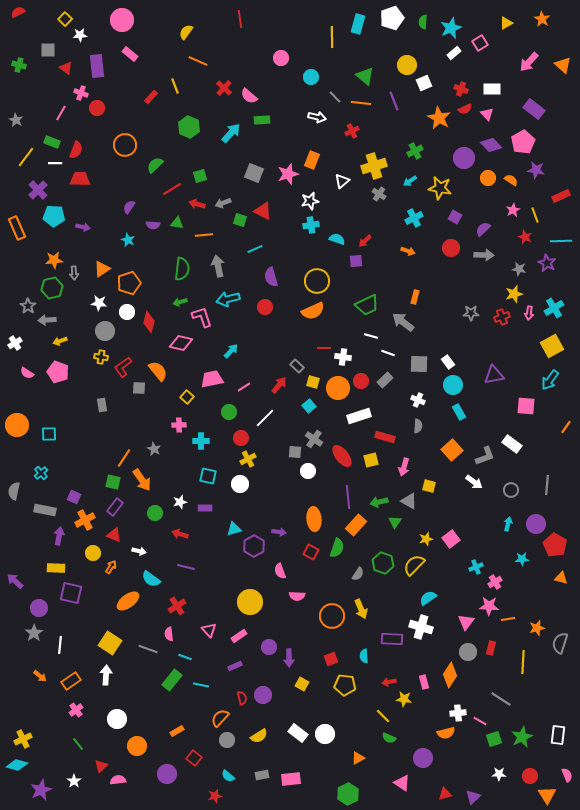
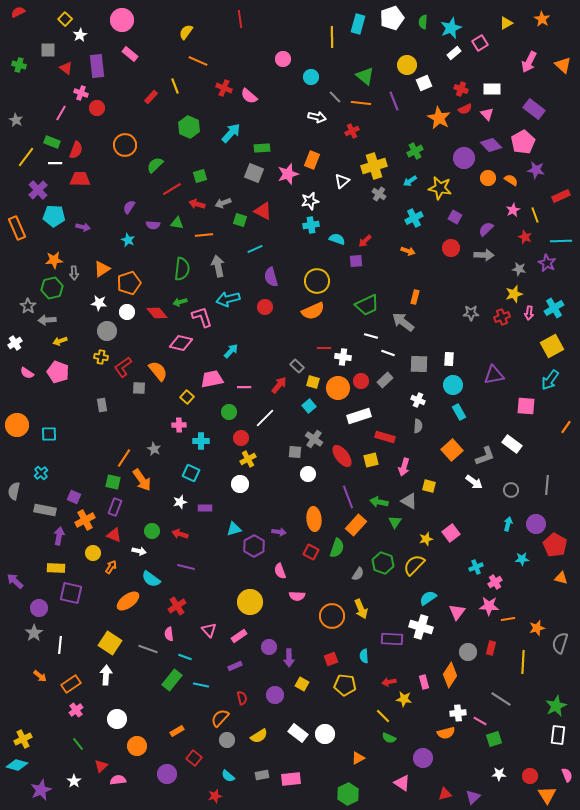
white star at (80, 35): rotated 24 degrees counterclockwise
pink circle at (281, 58): moved 2 px right, 1 px down
pink arrow at (529, 62): rotated 15 degrees counterclockwise
red cross at (224, 88): rotated 21 degrees counterclockwise
green rectangle at (262, 120): moved 28 px down
purple semicircle at (483, 229): moved 3 px right
red diamond at (149, 322): moved 8 px right, 9 px up; rotated 55 degrees counterclockwise
gray circle at (105, 331): moved 2 px right
white rectangle at (448, 362): moved 1 px right, 3 px up; rotated 40 degrees clockwise
pink line at (244, 387): rotated 32 degrees clockwise
white circle at (308, 471): moved 3 px down
cyan square at (208, 476): moved 17 px left, 3 px up; rotated 12 degrees clockwise
purple line at (348, 497): rotated 15 degrees counterclockwise
green arrow at (379, 502): rotated 24 degrees clockwise
purple rectangle at (115, 507): rotated 18 degrees counterclockwise
green circle at (155, 513): moved 3 px left, 18 px down
pink square at (451, 539): moved 6 px up
pink triangle at (466, 622): moved 9 px left, 10 px up
orange rectangle at (71, 681): moved 3 px down
purple circle at (263, 695): moved 12 px right
green star at (522, 737): moved 34 px right, 31 px up
